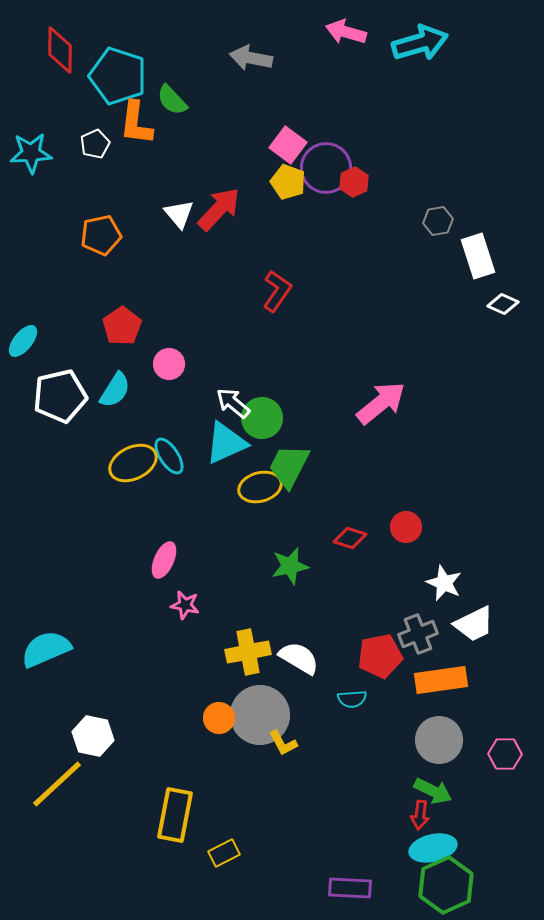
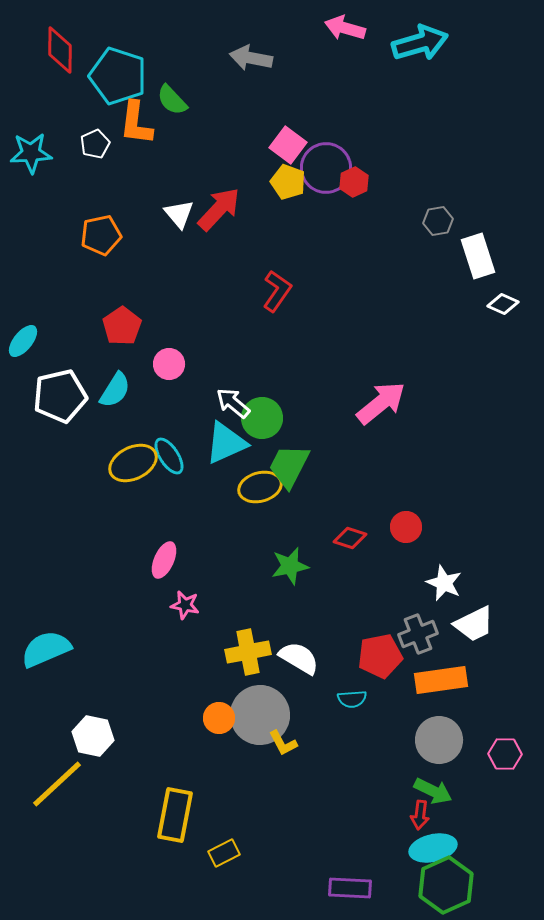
pink arrow at (346, 32): moved 1 px left, 4 px up
